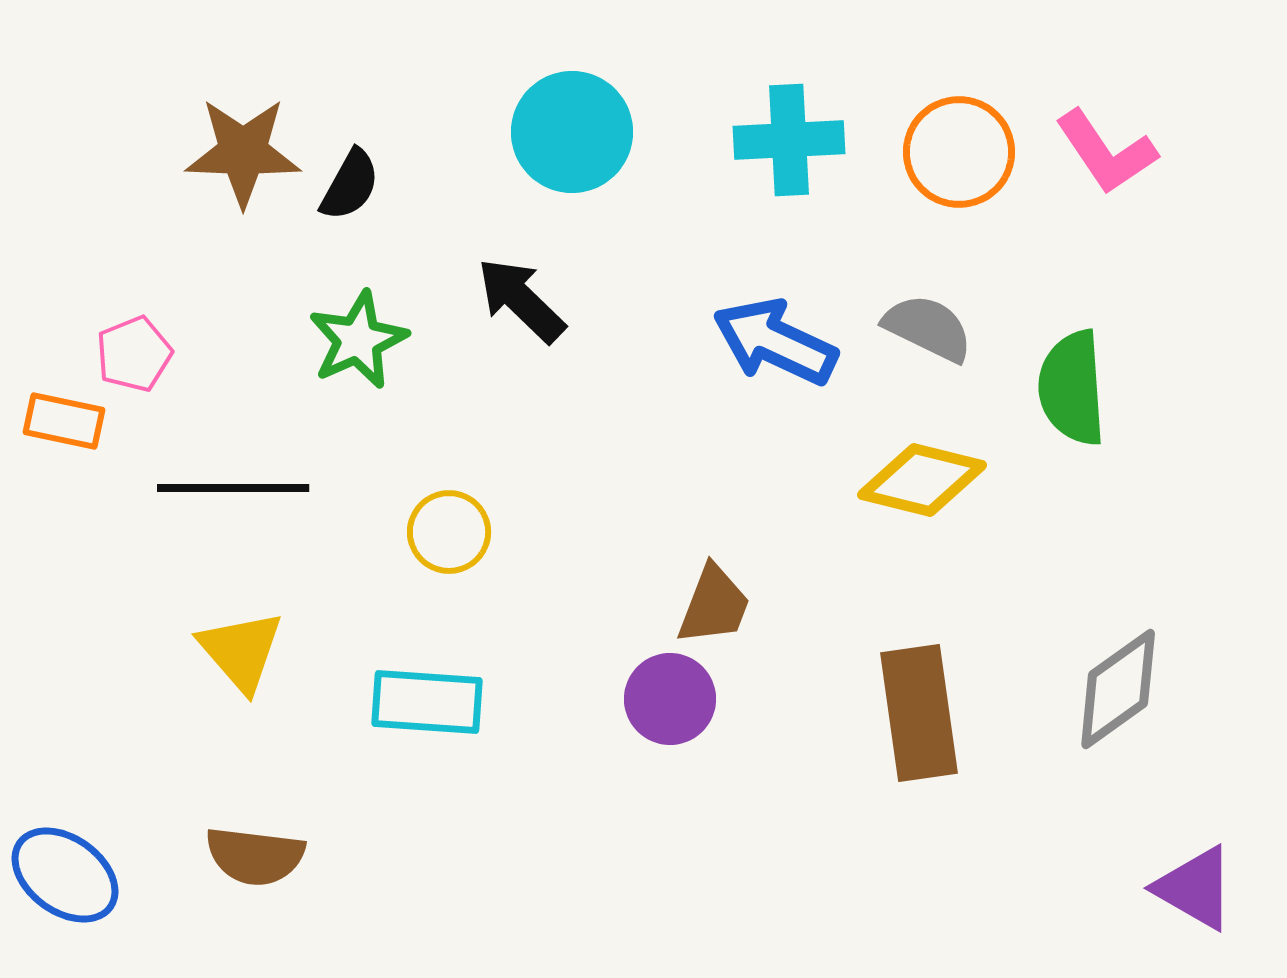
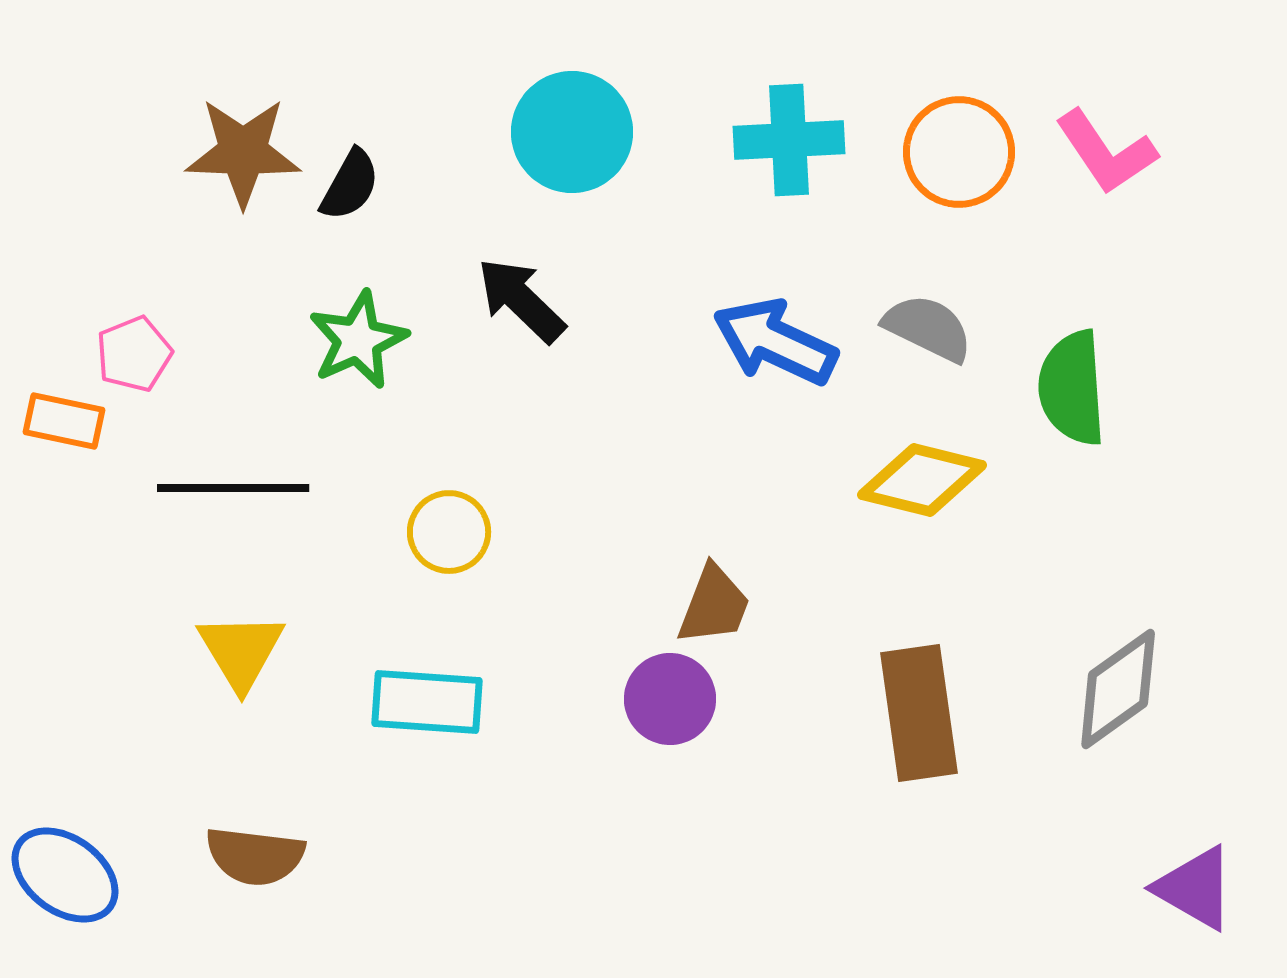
yellow triangle: rotated 10 degrees clockwise
